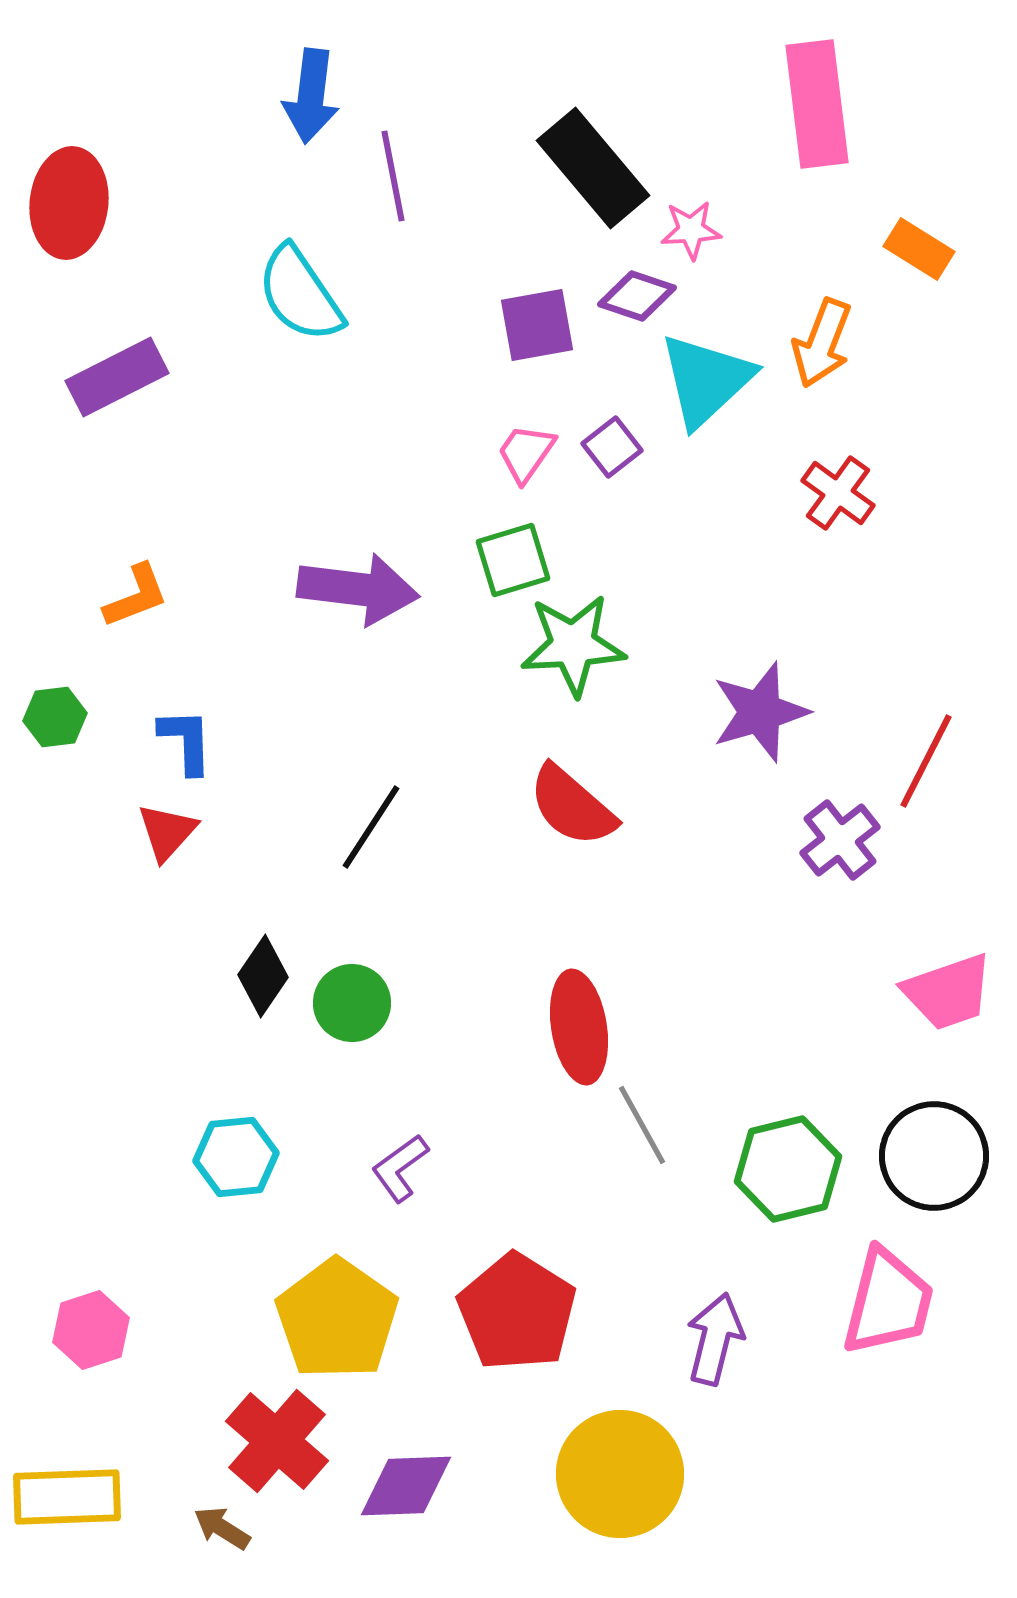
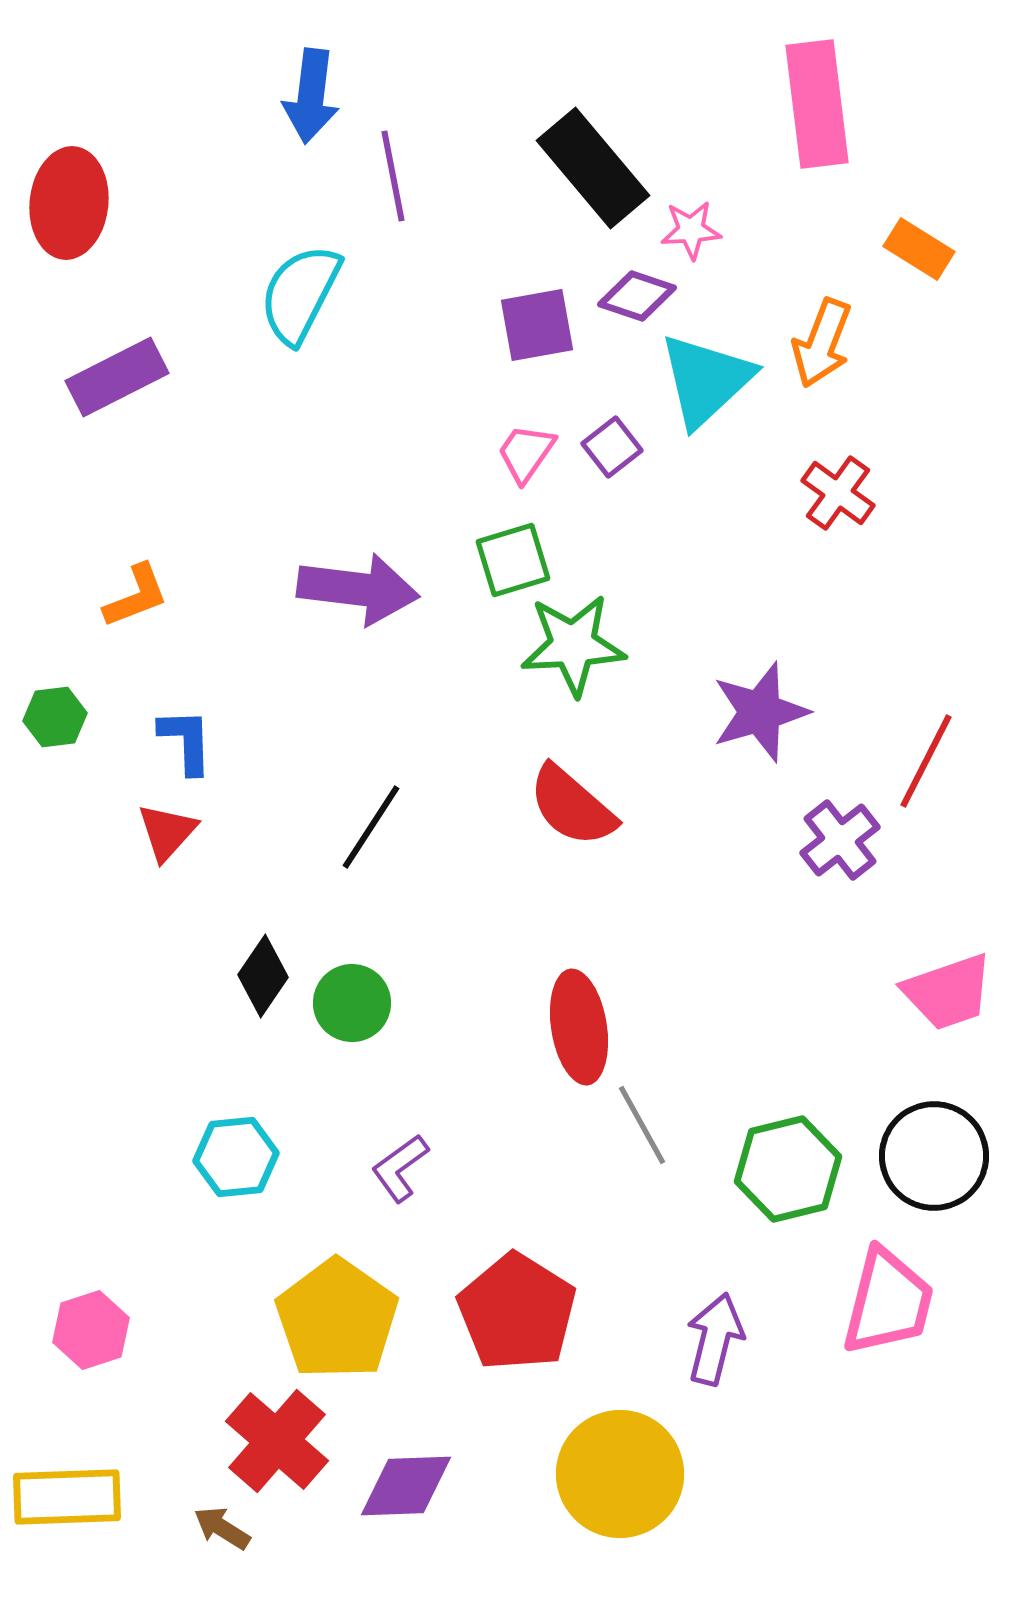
cyan semicircle at (300, 294): rotated 61 degrees clockwise
